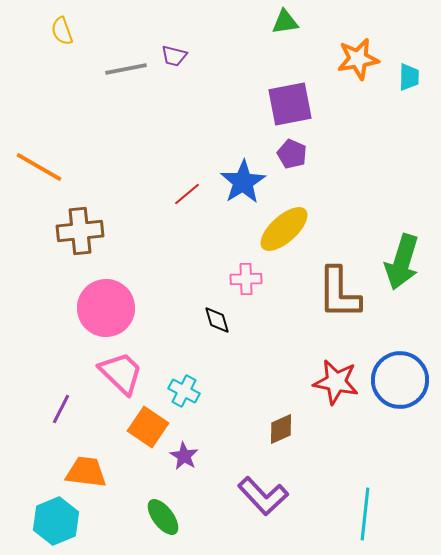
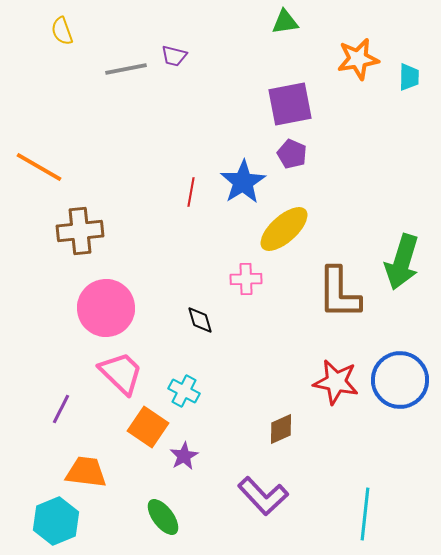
red line: moved 4 px right, 2 px up; rotated 40 degrees counterclockwise
black diamond: moved 17 px left
purple star: rotated 12 degrees clockwise
